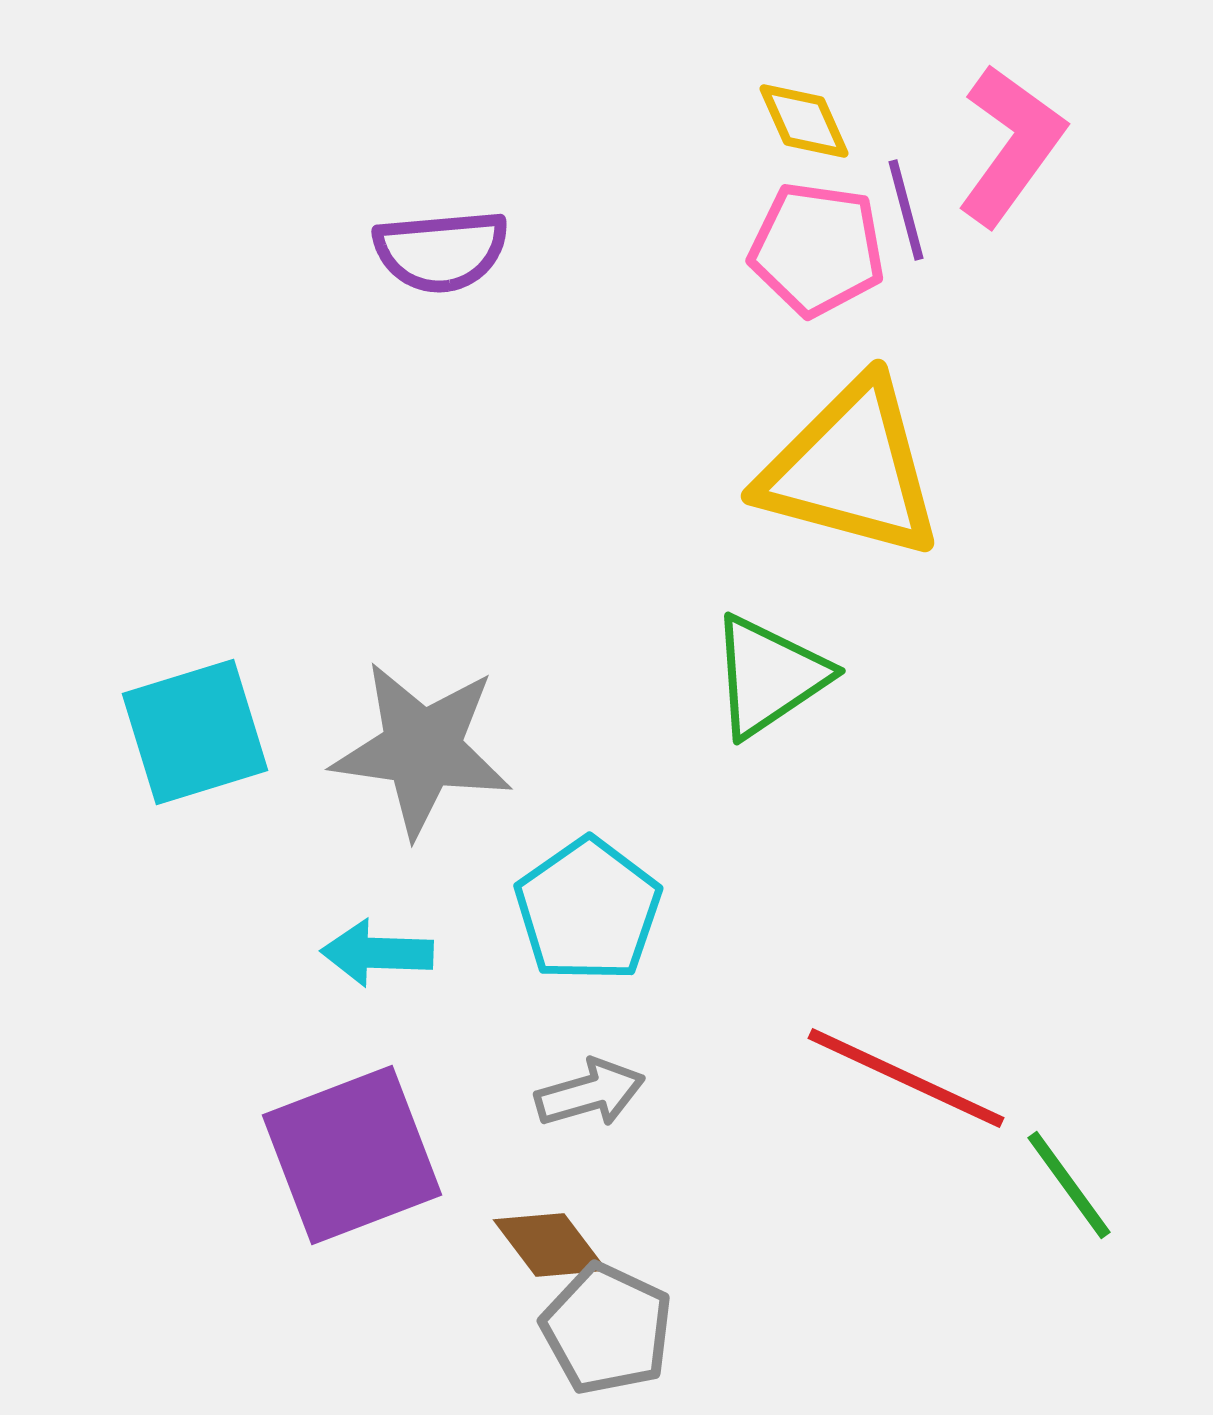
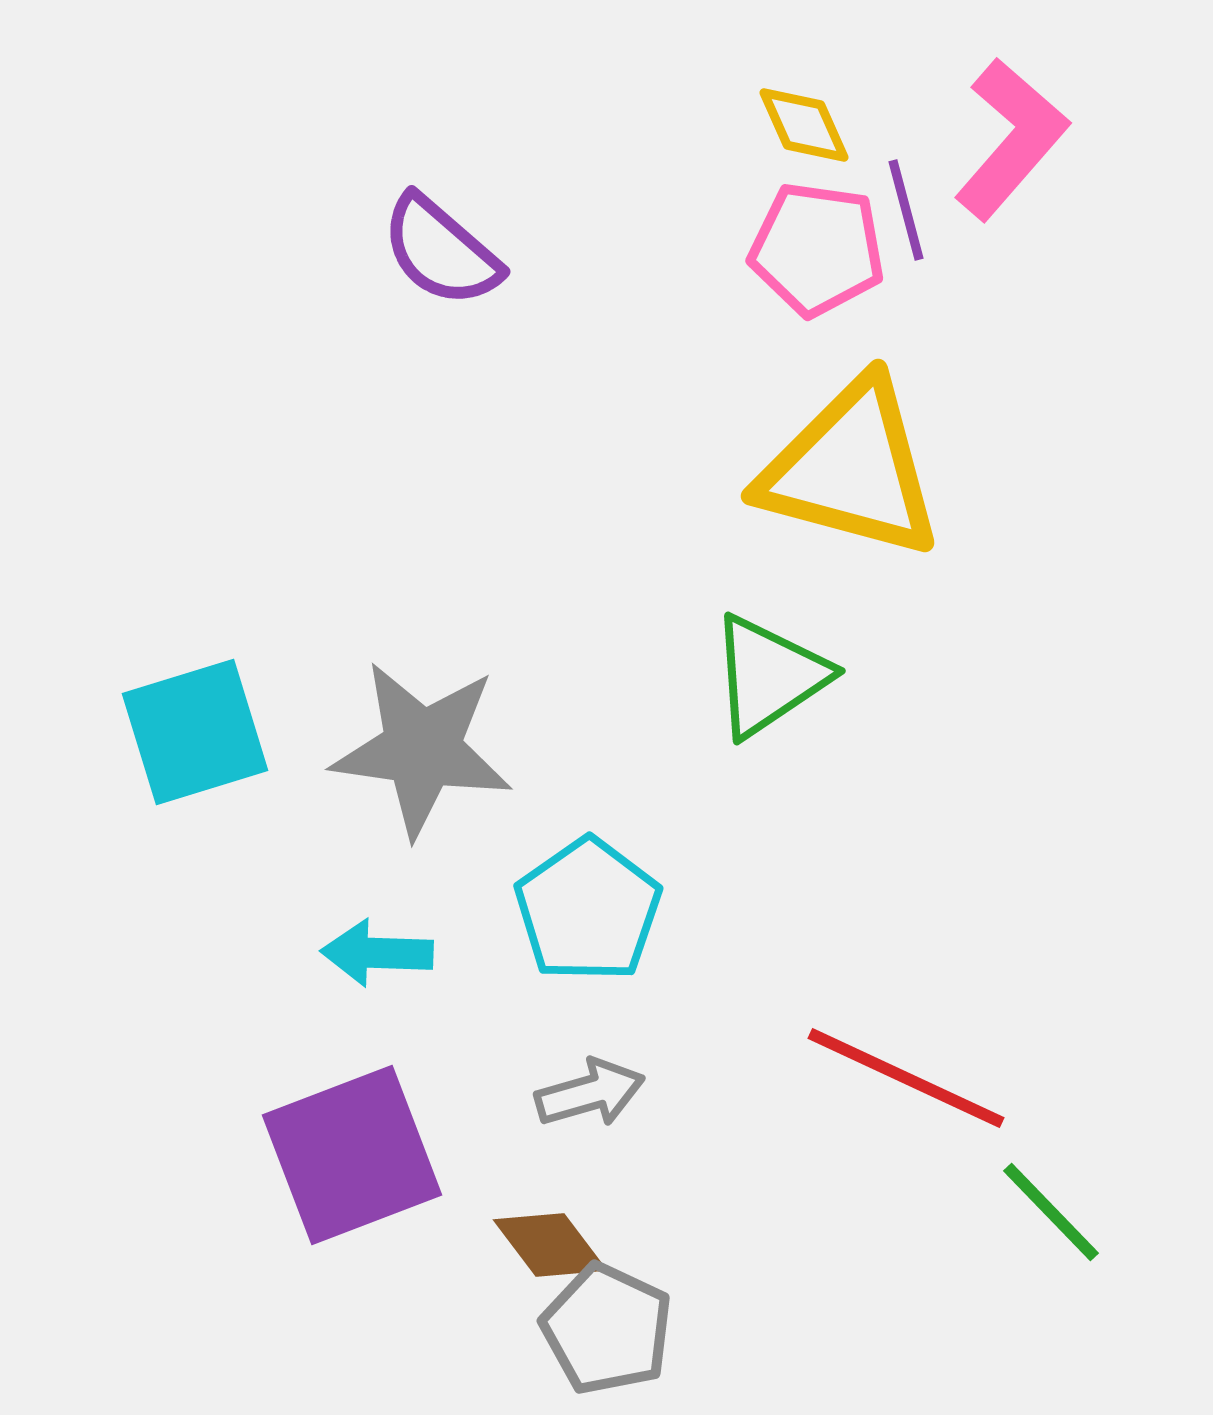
yellow diamond: moved 4 px down
pink L-shape: moved 6 px up; rotated 5 degrees clockwise
purple semicircle: rotated 46 degrees clockwise
green line: moved 18 px left, 27 px down; rotated 8 degrees counterclockwise
